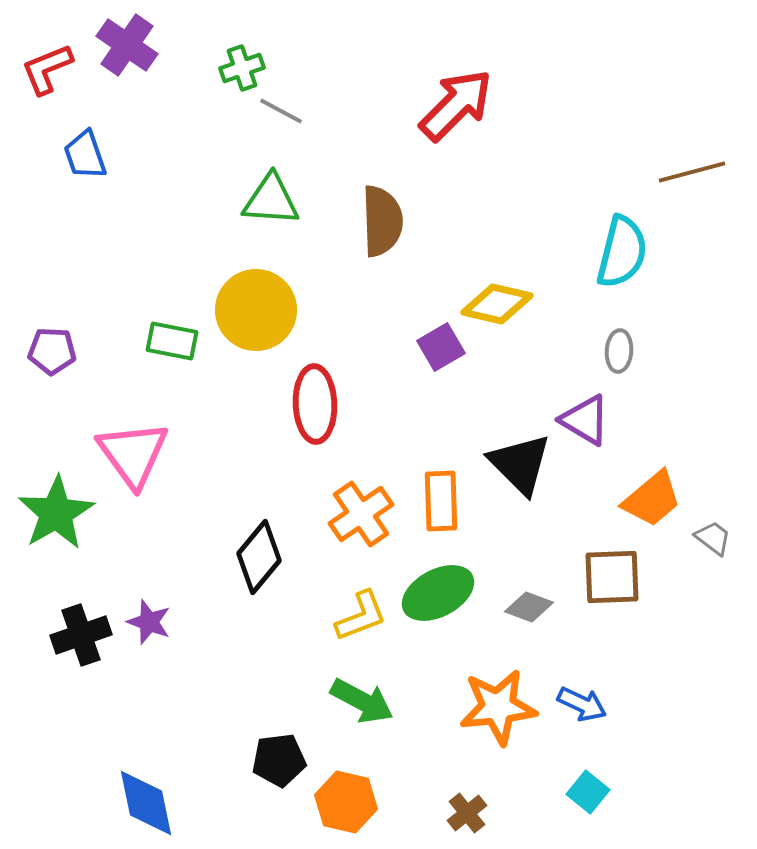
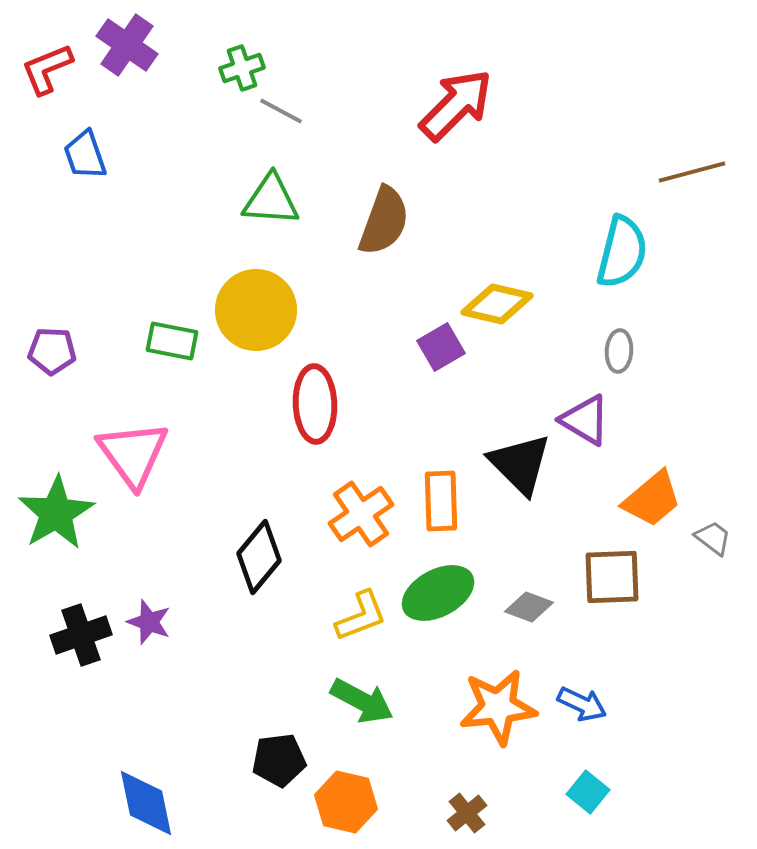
brown semicircle: moved 2 px right; rotated 22 degrees clockwise
